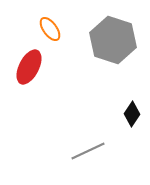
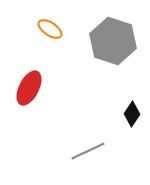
orange ellipse: rotated 20 degrees counterclockwise
gray hexagon: moved 1 px down
red ellipse: moved 21 px down
